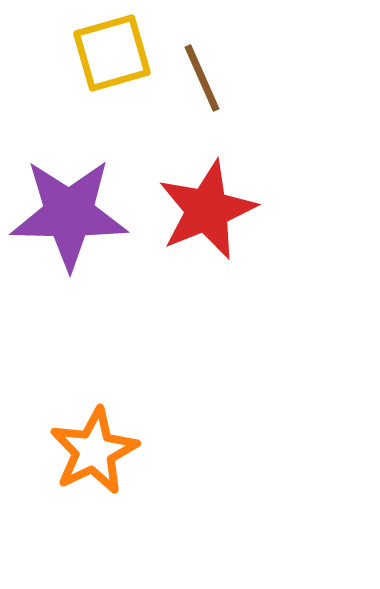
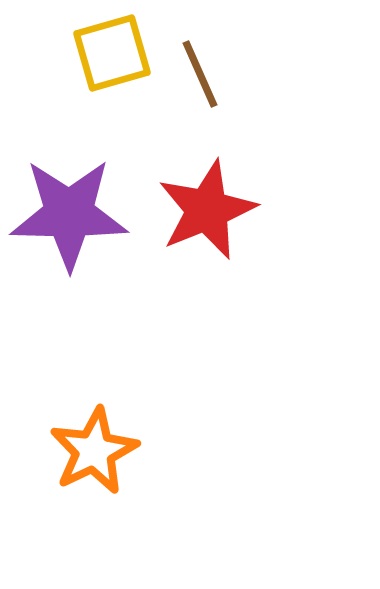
brown line: moved 2 px left, 4 px up
